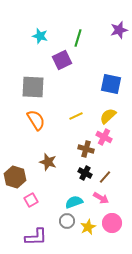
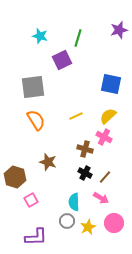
gray square: rotated 10 degrees counterclockwise
brown cross: moved 1 px left
cyan semicircle: rotated 72 degrees counterclockwise
pink circle: moved 2 px right
